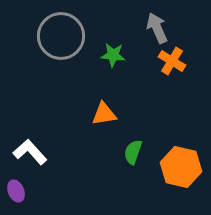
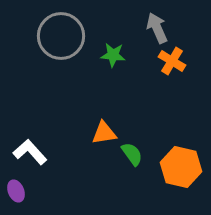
orange triangle: moved 19 px down
green semicircle: moved 1 px left, 2 px down; rotated 125 degrees clockwise
